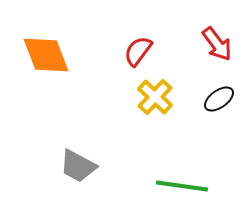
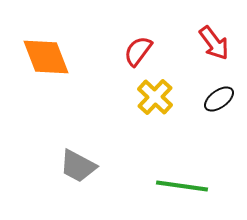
red arrow: moved 3 px left, 1 px up
orange diamond: moved 2 px down
